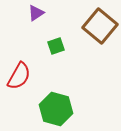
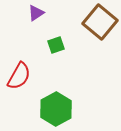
brown square: moved 4 px up
green square: moved 1 px up
green hexagon: rotated 16 degrees clockwise
